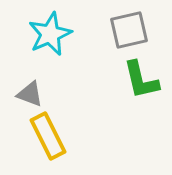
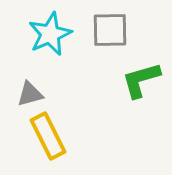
gray square: moved 19 px left; rotated 12 degrees clockwise
green L-shape: rotated 87 degrees clockwise
gray triangle: rotated 36 degrees counterclockwise
